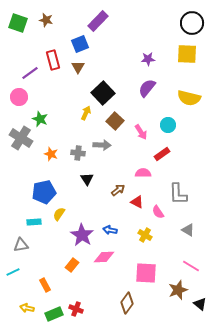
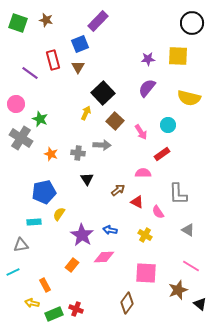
yellow square at (187, 54): moved 9 px left, 2 px down
purple line at (30, 73): rotated 72 degrees clockwise
pink circle at (19, 97): moved 3 px left, 7 px down
yellow arrow at (27, 308): moved 5 px right, 5 px up
